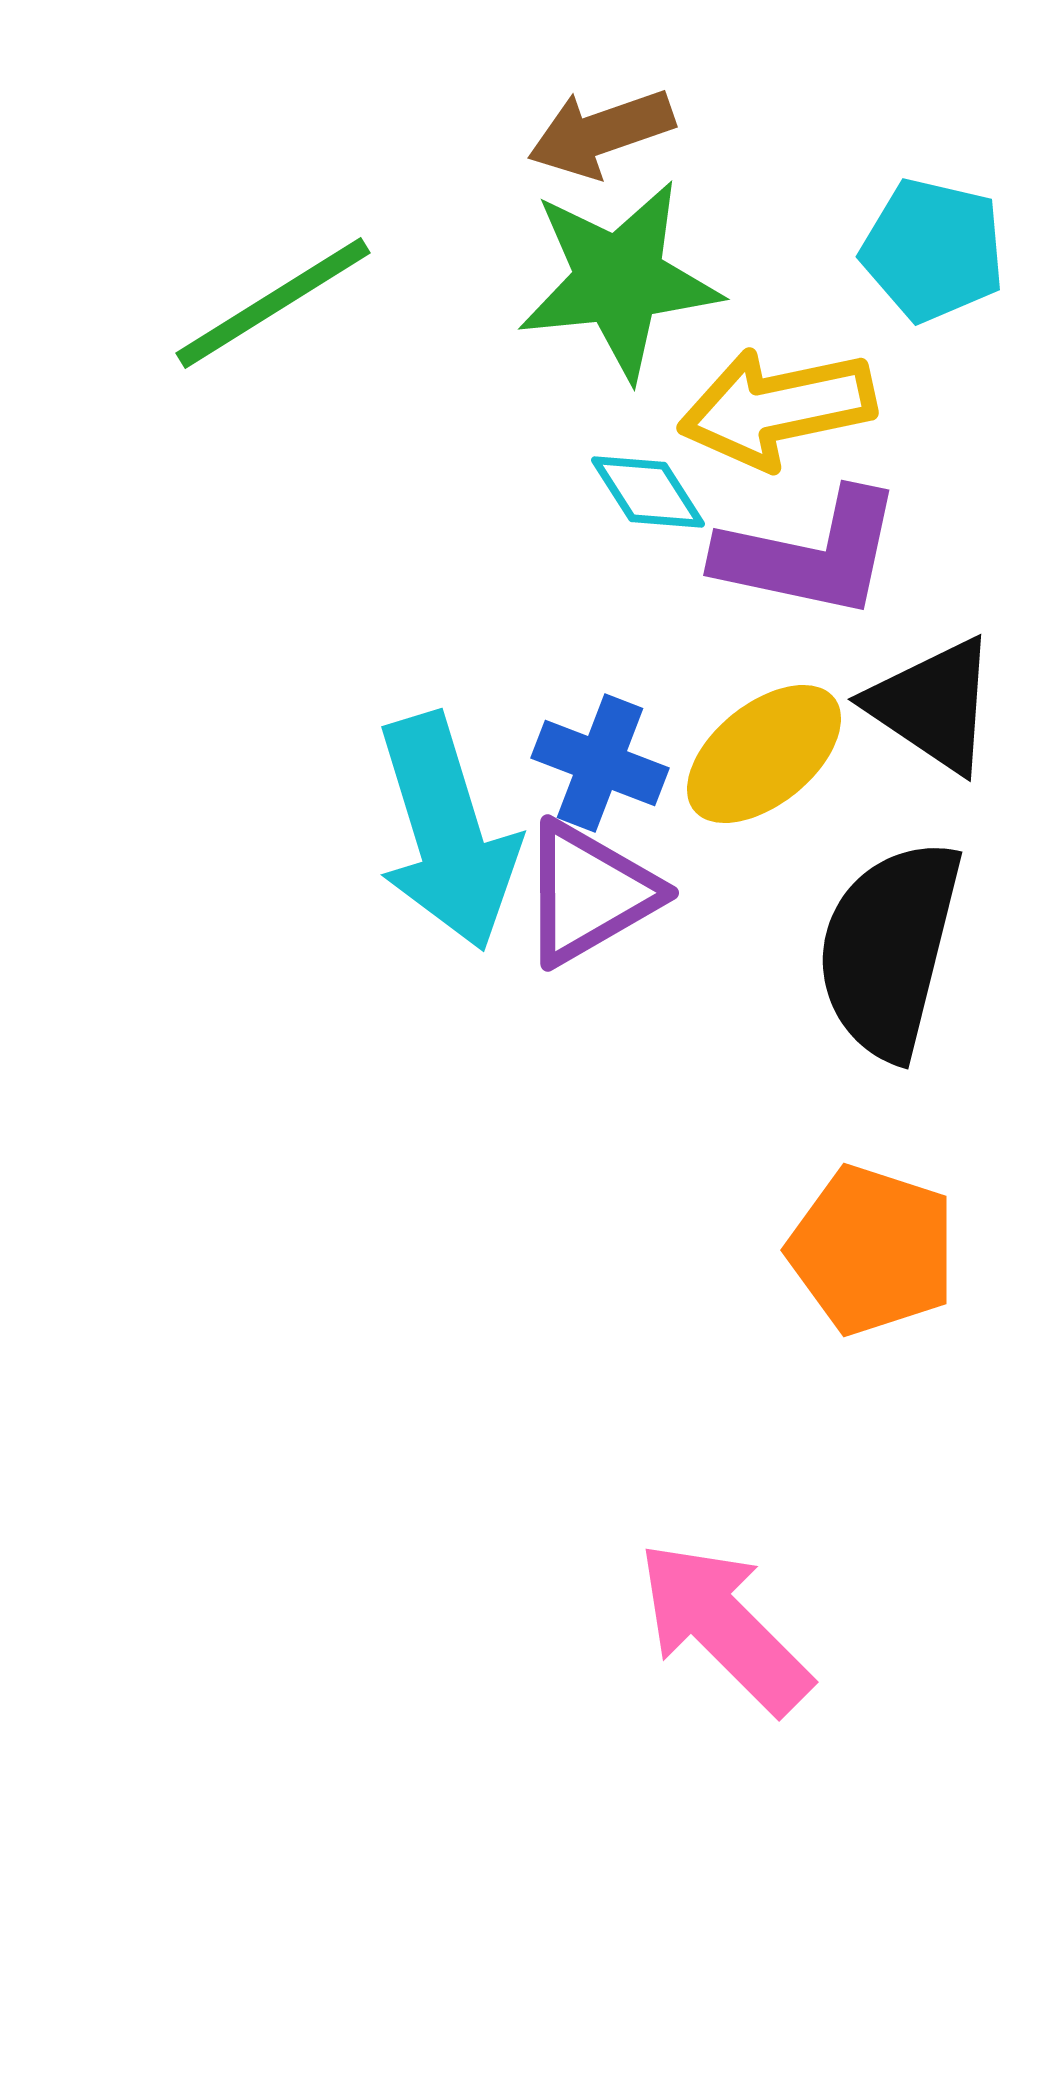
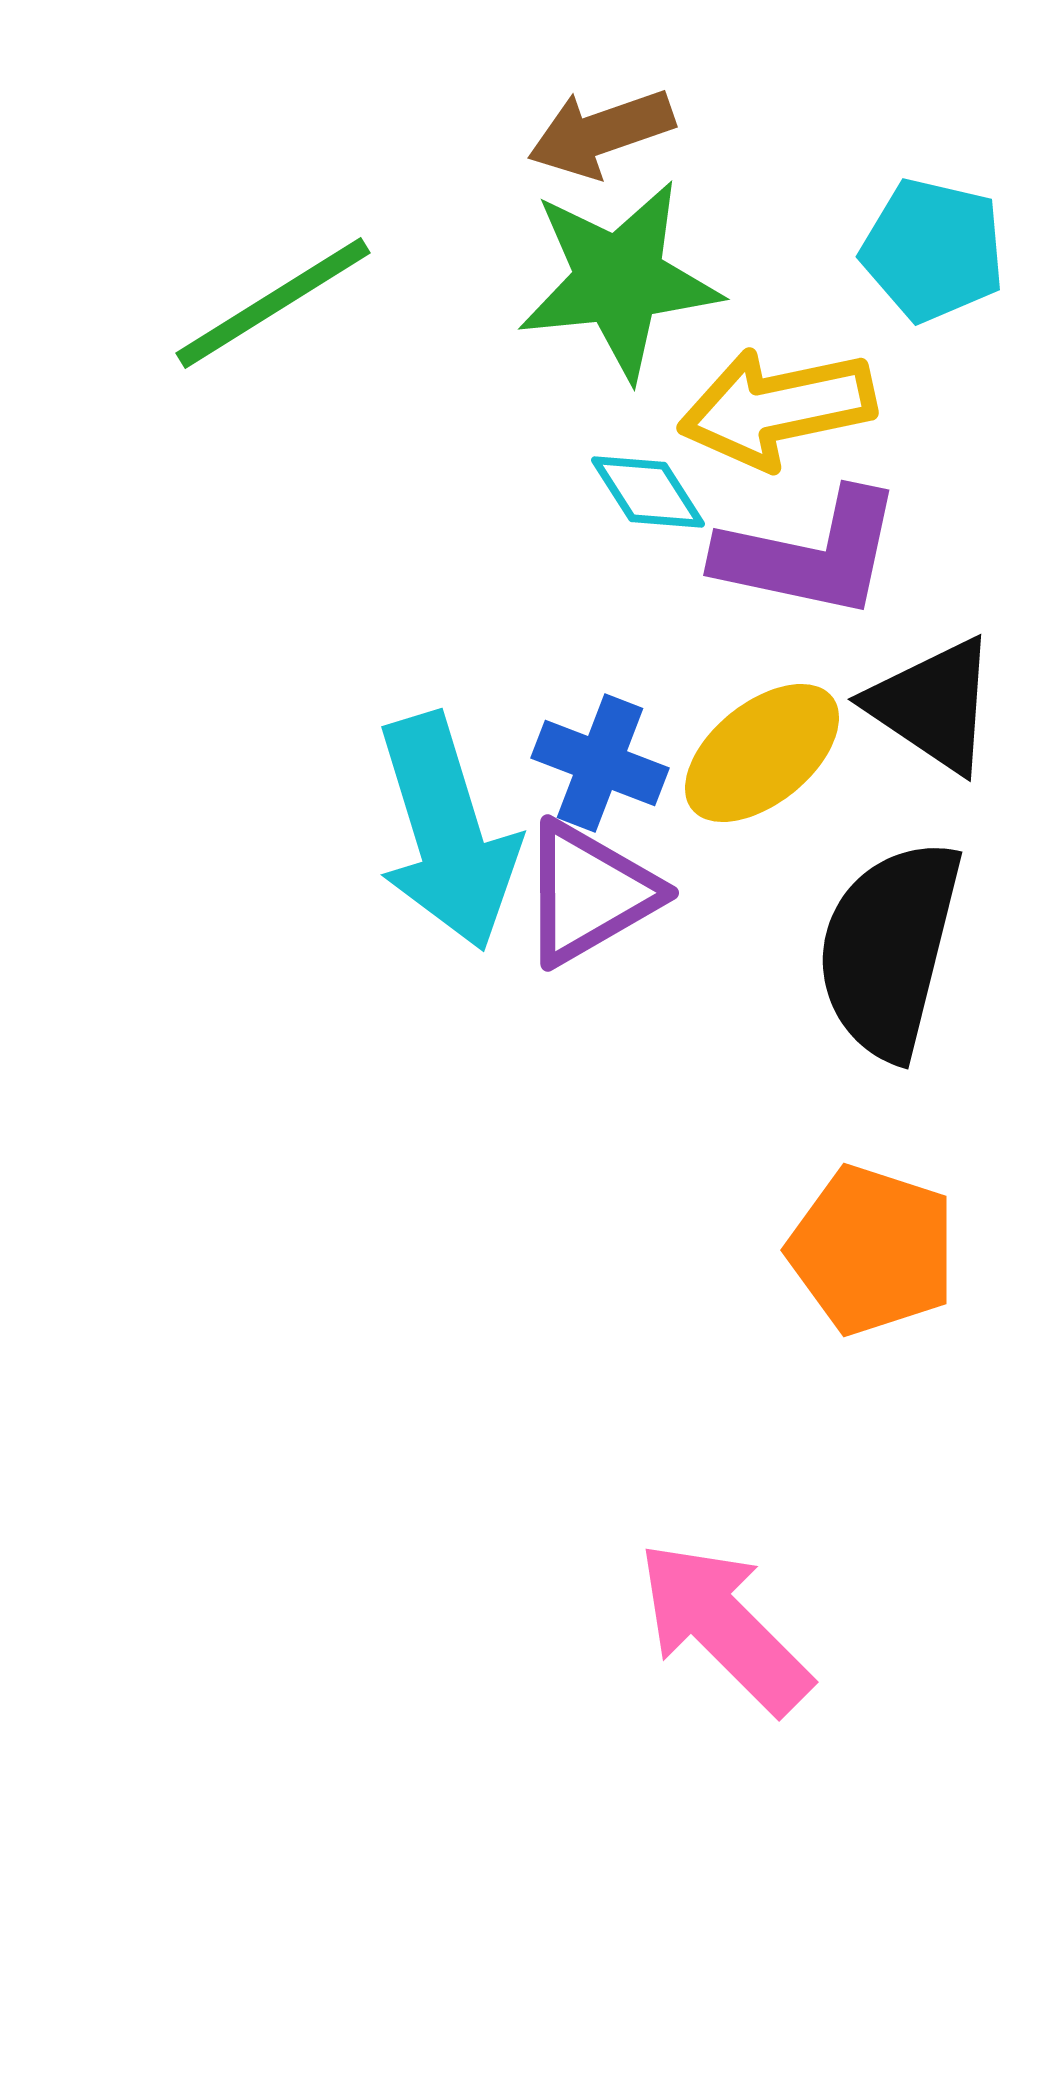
yellow ellipse: moved 2 px left, 1 px up
